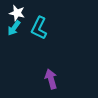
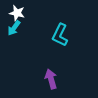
cyan L-shape: moved 21 px right, 7 px down
